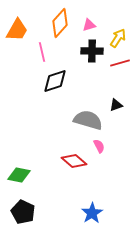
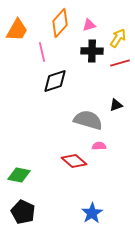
pink semicircle: rotated 64 degrees counterclockwise
